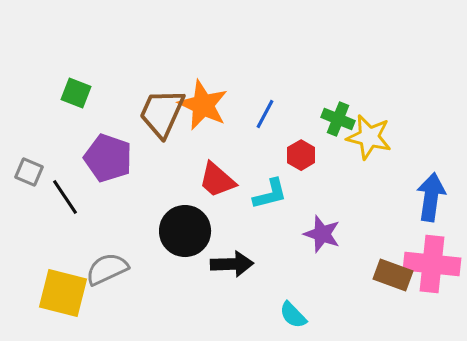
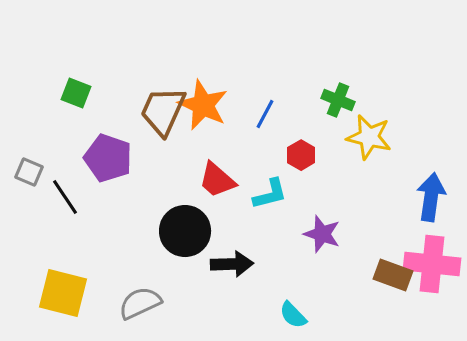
brown trapezoid: moved 1 px right, 2 px up
green cross: moved 19 px up
gray semicircle: moved 33 px right, 34 px down
